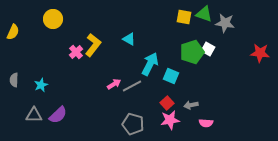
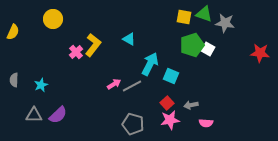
green pentagon: moved 7 px up
